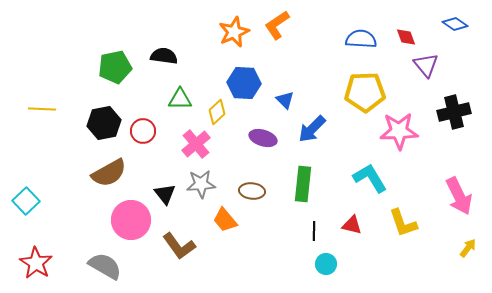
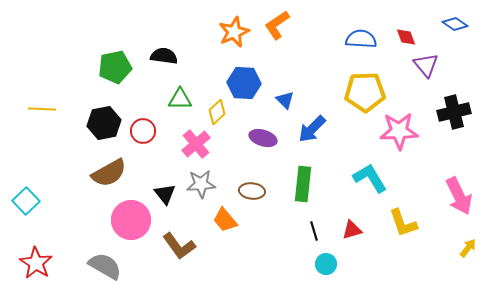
red triangle: moved 5 px down; rotated 30 degrees counterclockwise
black line: rotated 18 degrees counterclockwise
